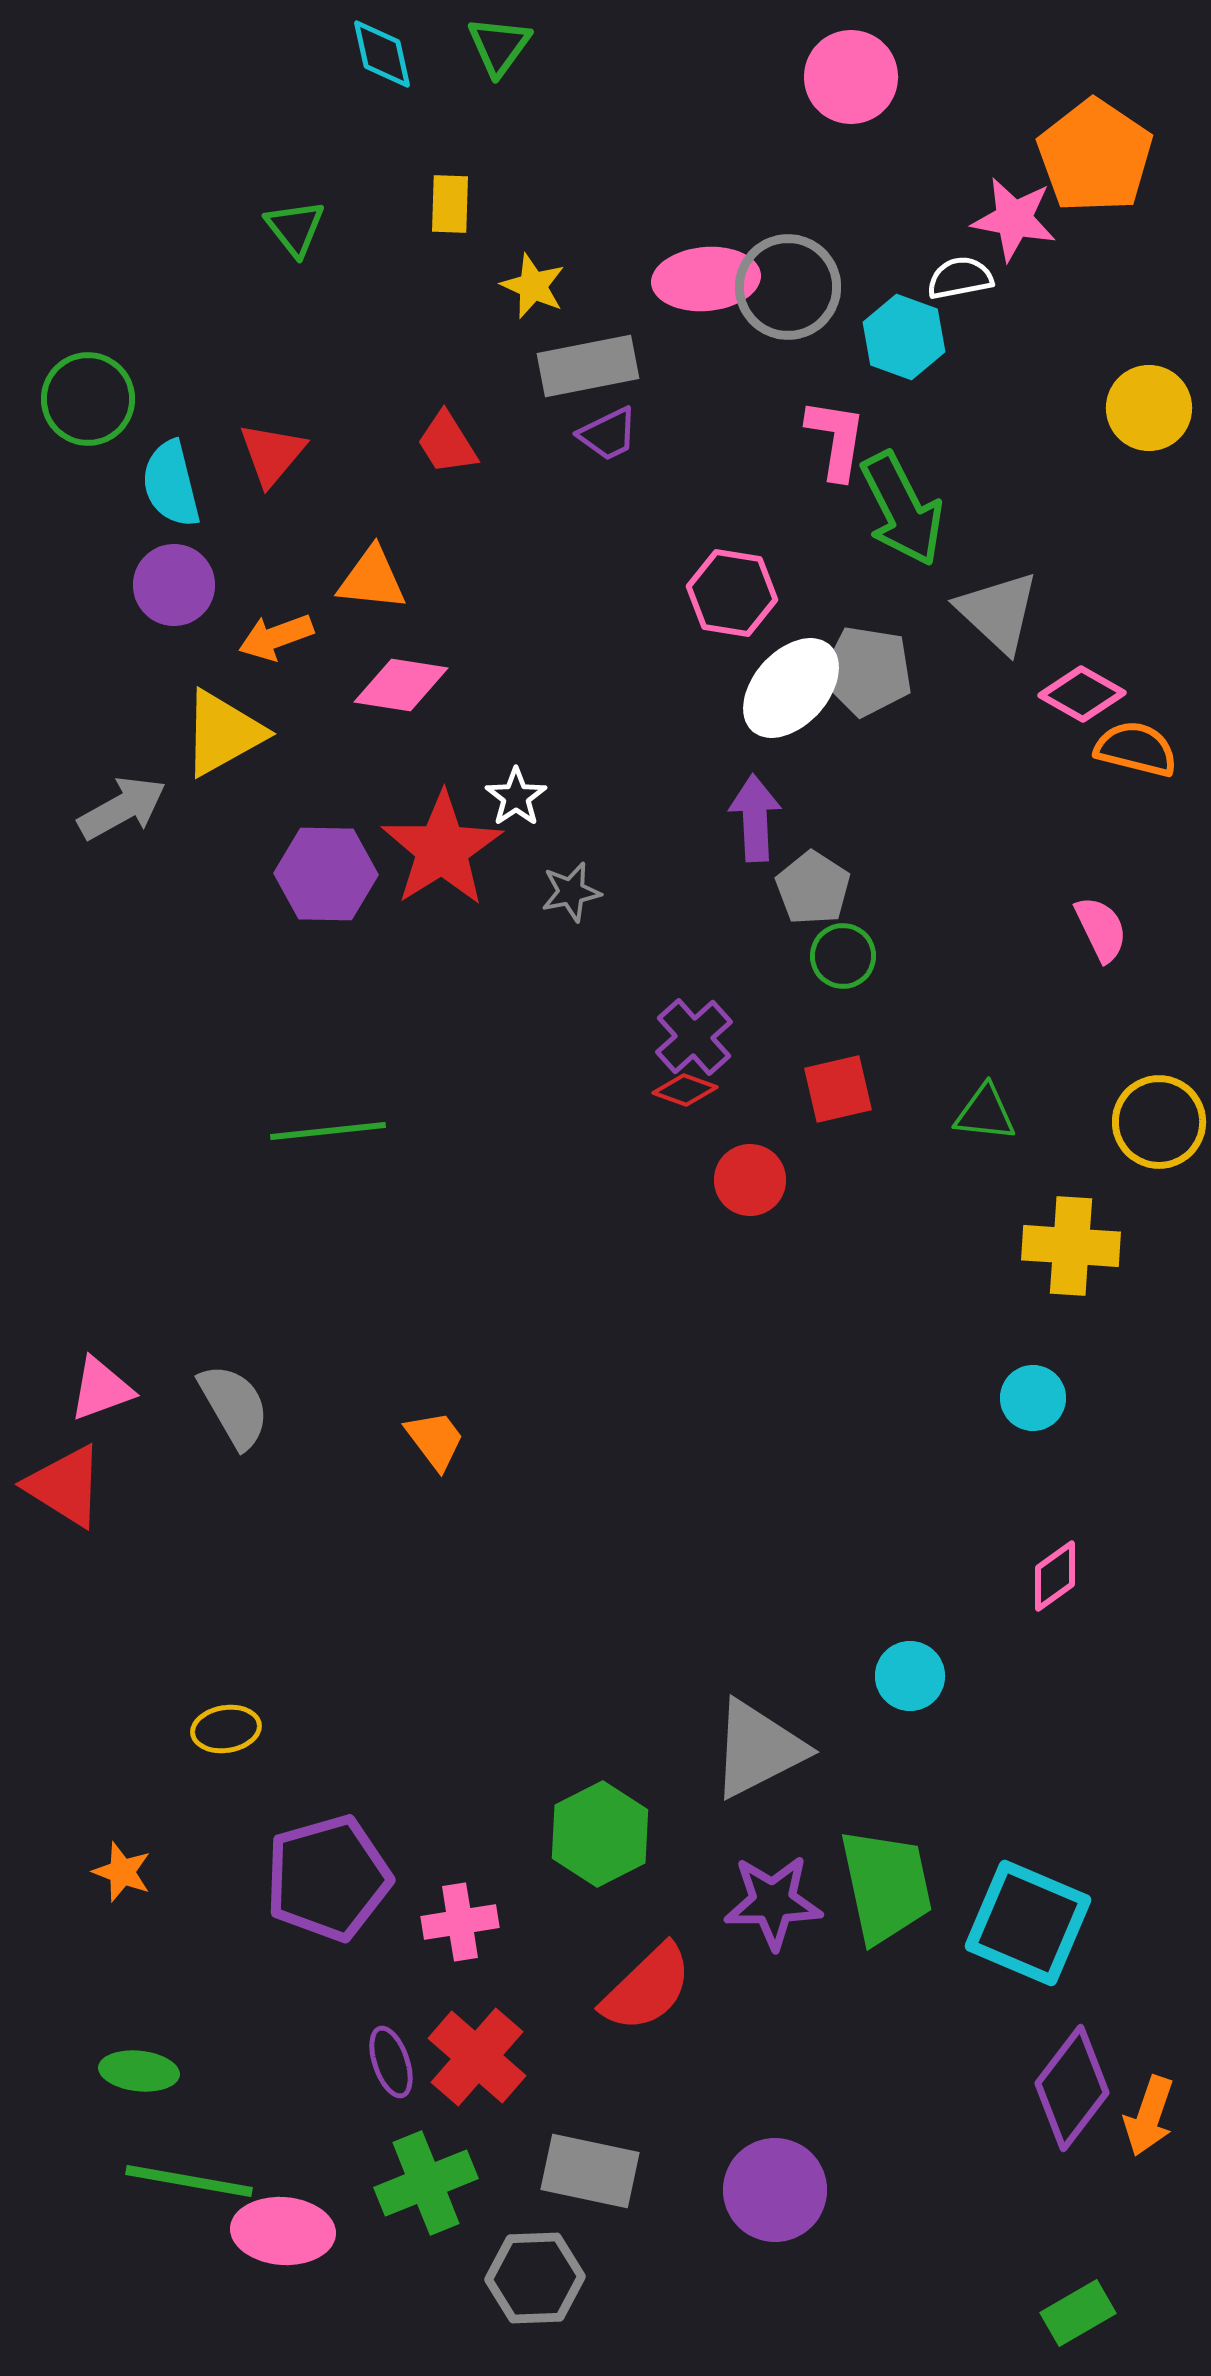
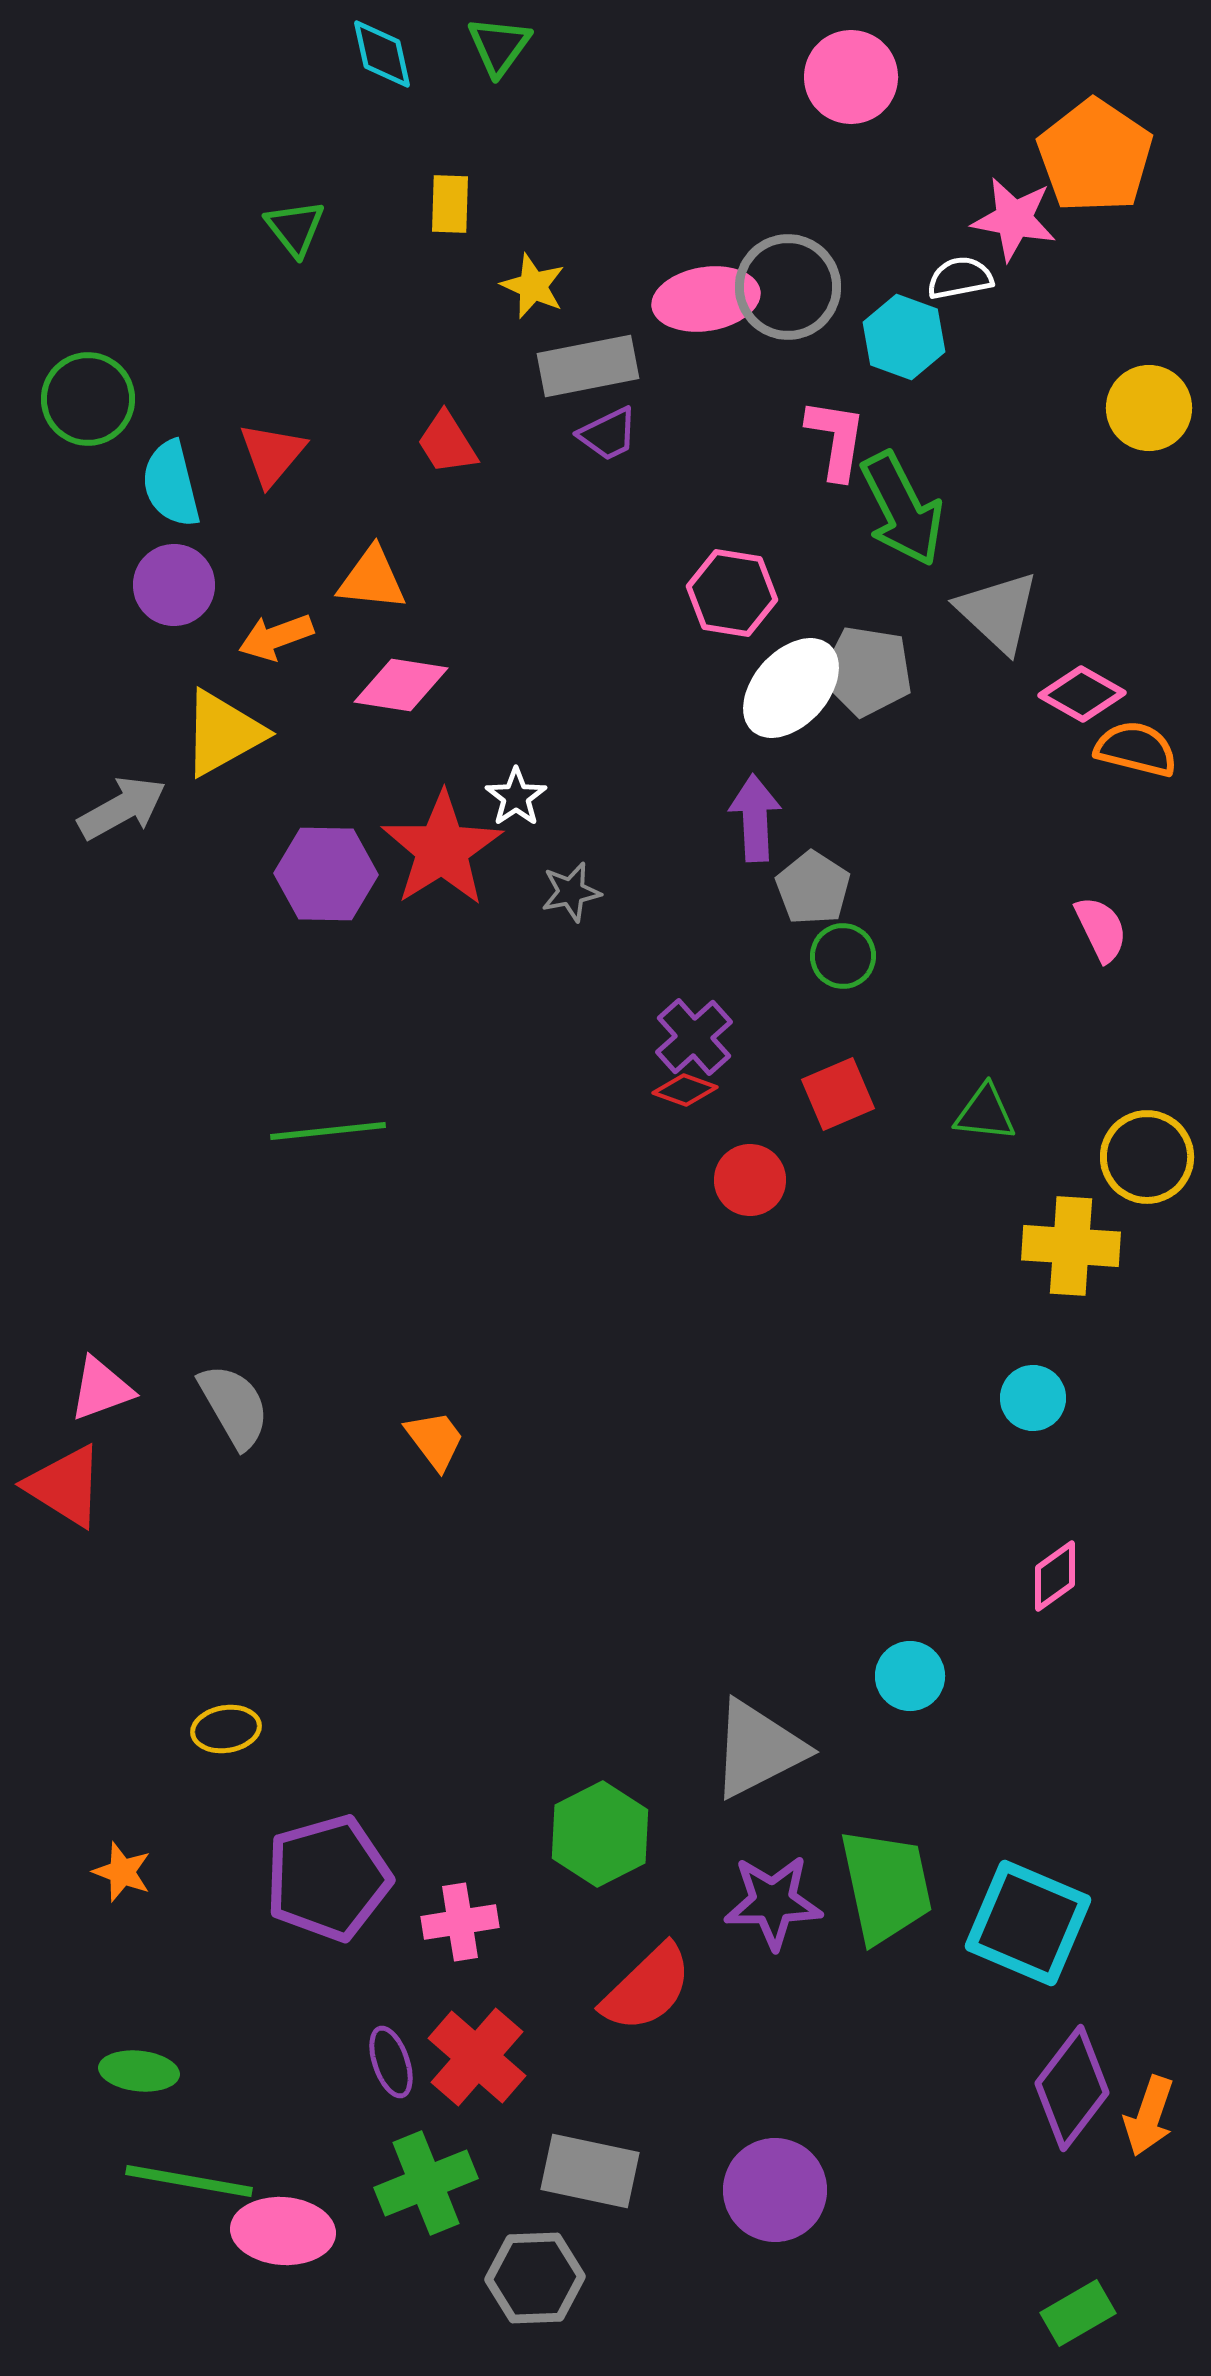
pink ellipse at (706, 279): moved 20 px down; rotated 4 degrees counterclockwise
red square at (838, 1089): moved 5 px down; rotated 10 degrees counterclockwise
yellow circle at (1159, 1122): moved 12 px left, 35 px down
